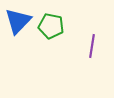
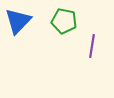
green pentagon: moved 13 px right, 5 px up
